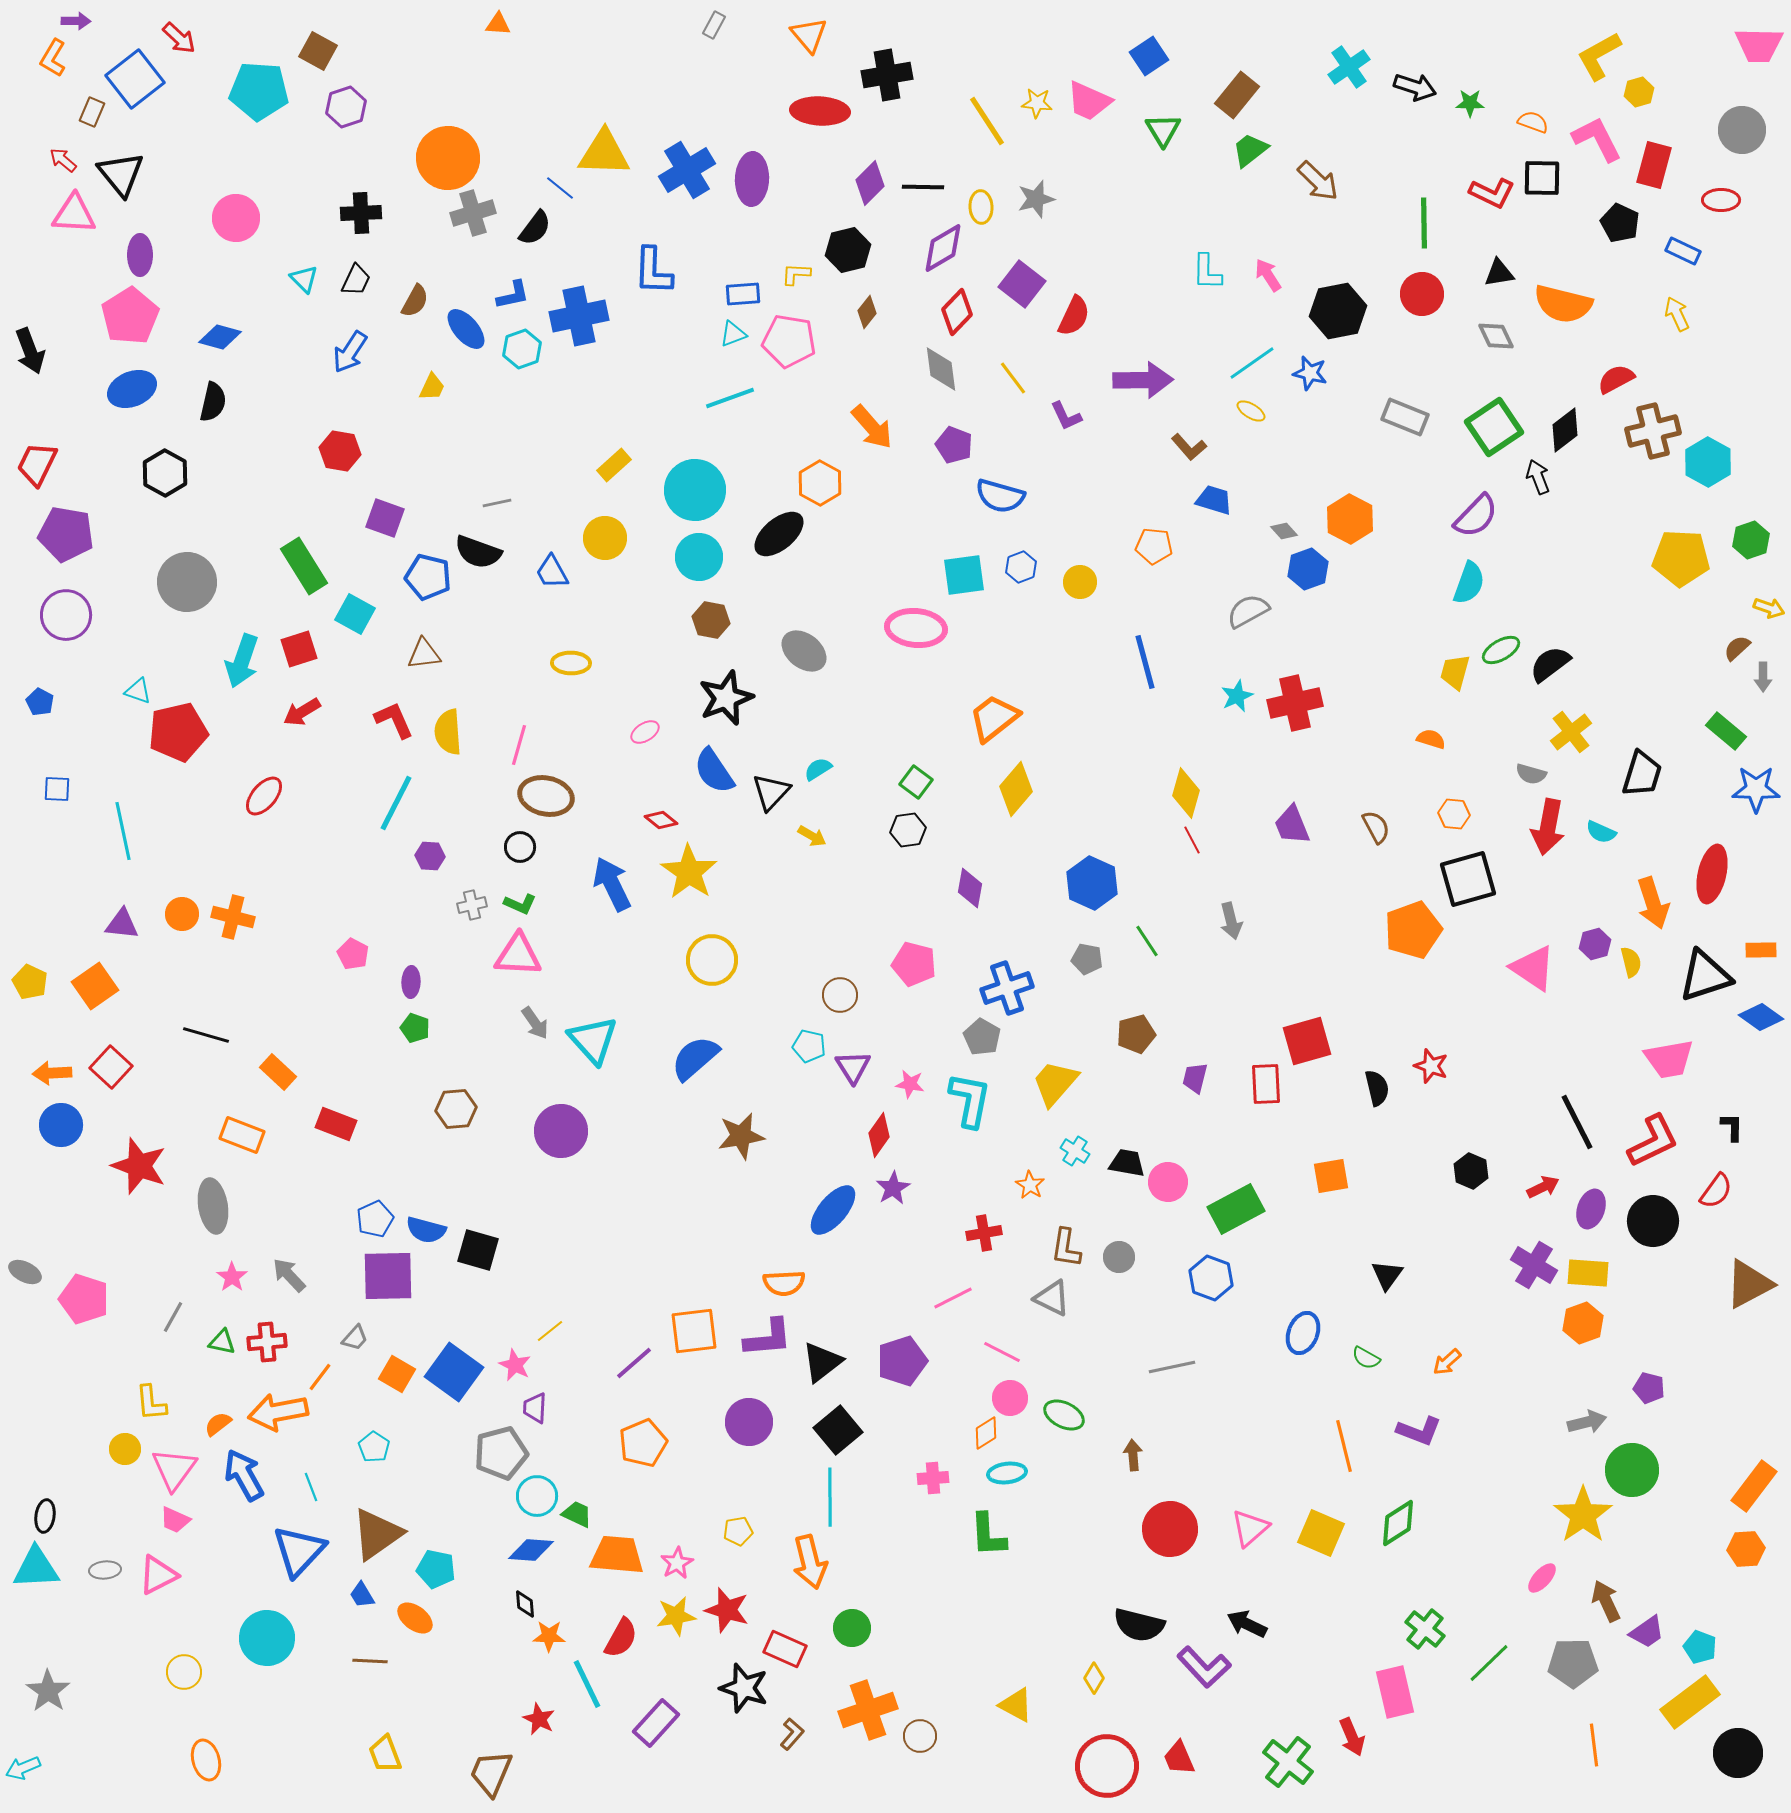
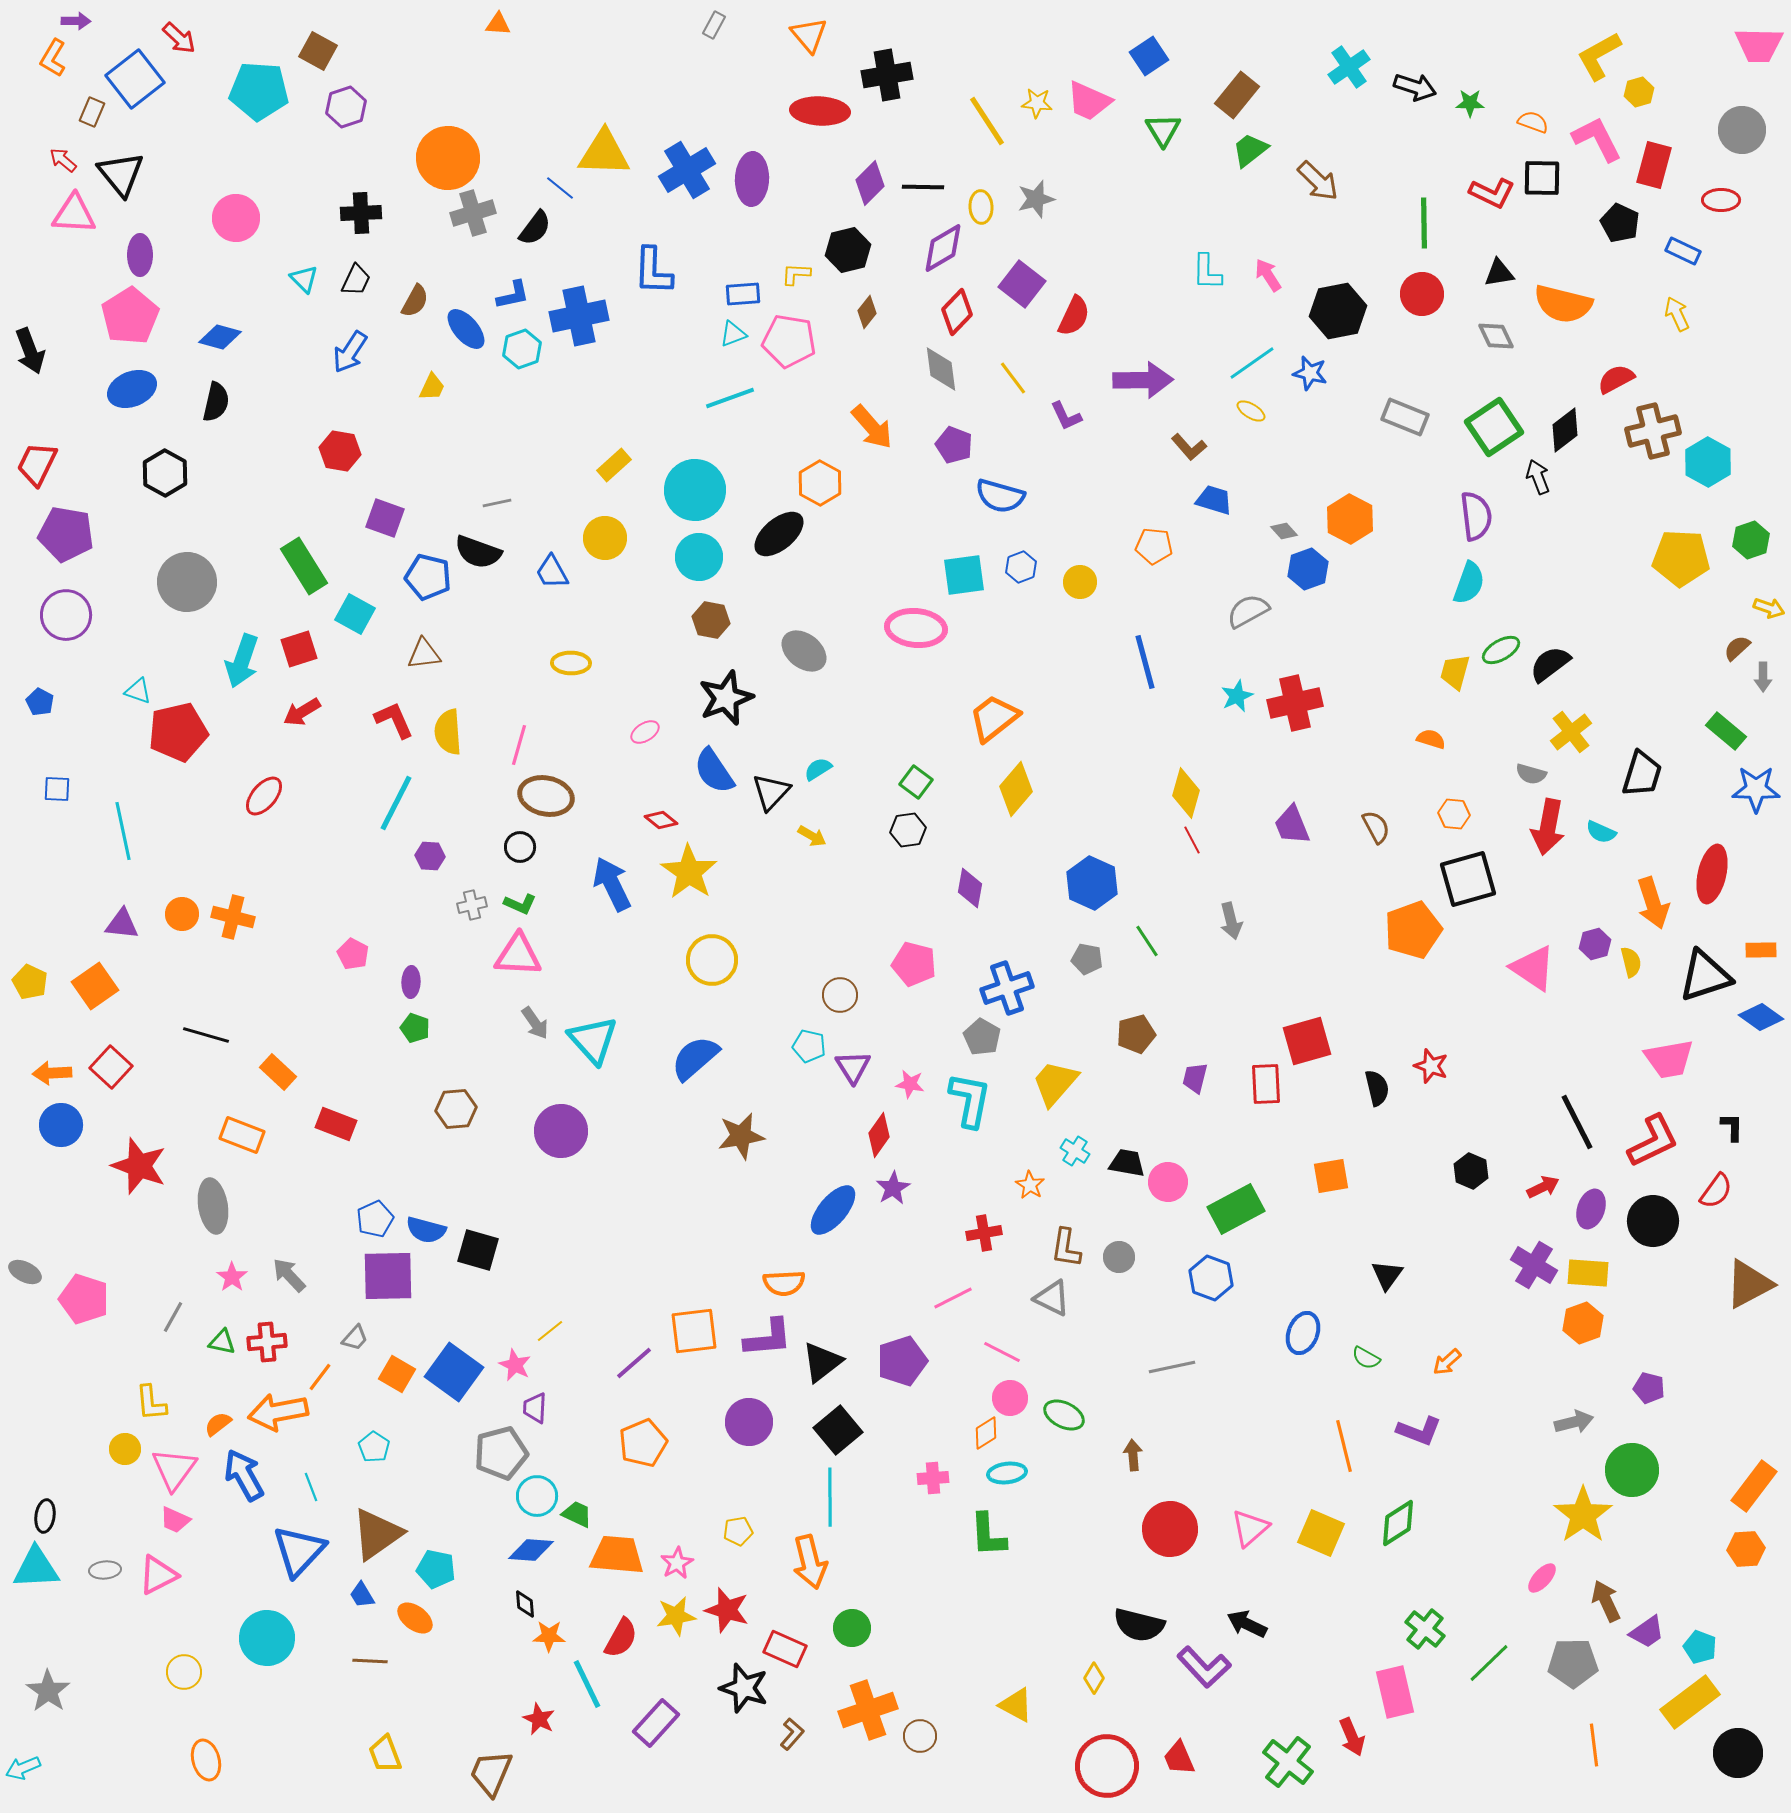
black semicircle at (213, 402): moved 3 px right
purple semicircle at (1476, 516): rotated 51 degrees counterclockwise
gray arrow at (1587, 1422): moved 13 px left
